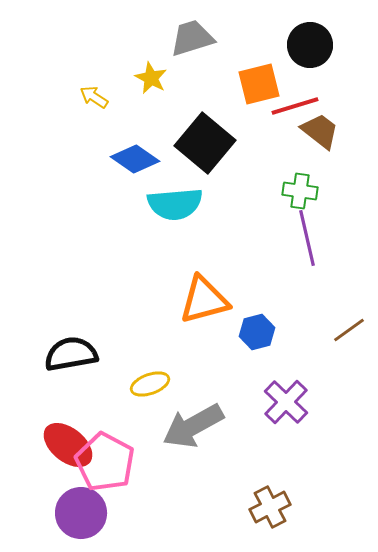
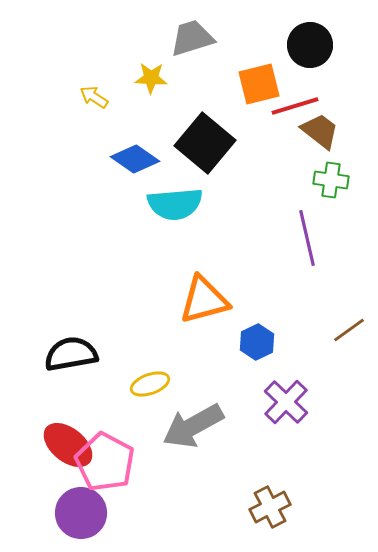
yellow star: rotated 24 degrees counterclockwise
green cross: moved 31 px right, 11 px up
blue hexagon: moved 10 px down; rotated 12 degrees counterclockwise
